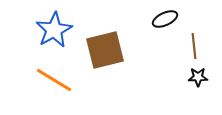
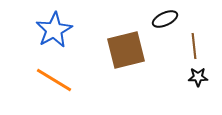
brown square: moved 21 px right
